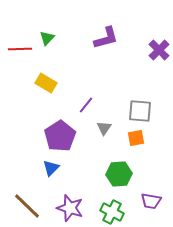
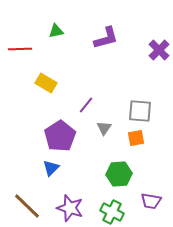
green triangle: moved 9 px right, 7 px up; rotated 35 degrees clockwise
